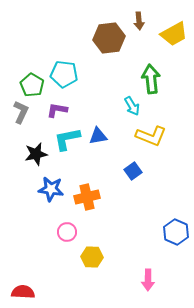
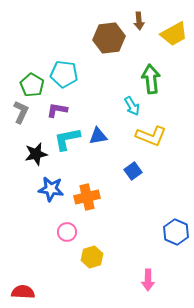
yellow hexagon: rotated 20 degrees counterclockwise
